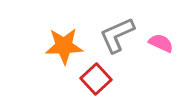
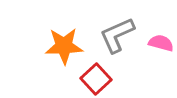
pink semicircle: rotated 10 degrees counterclockwise
